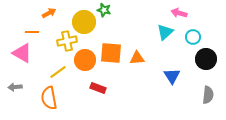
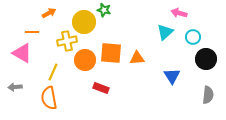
yellow line: moved 5 px left; rotated 30 degrees counterclockwise
red rectangle: moved 3 px right
